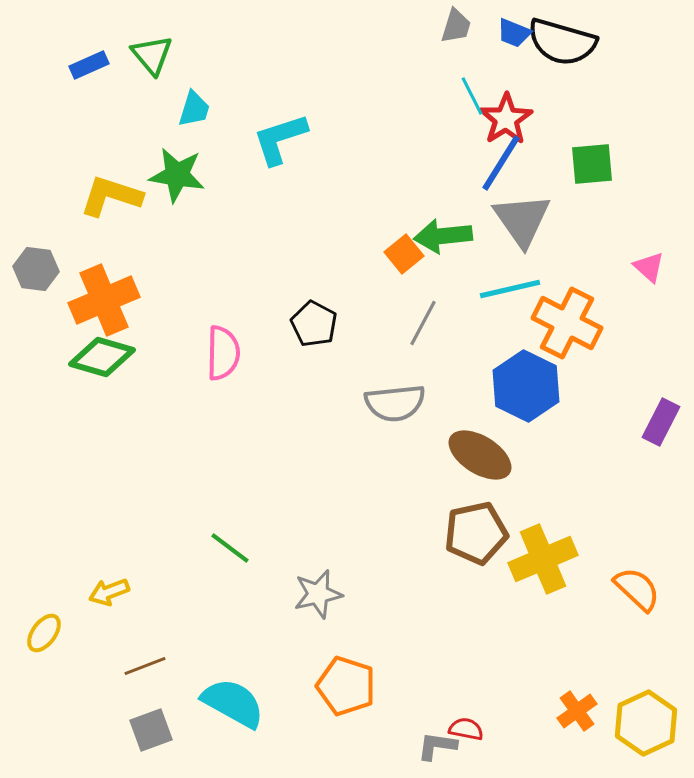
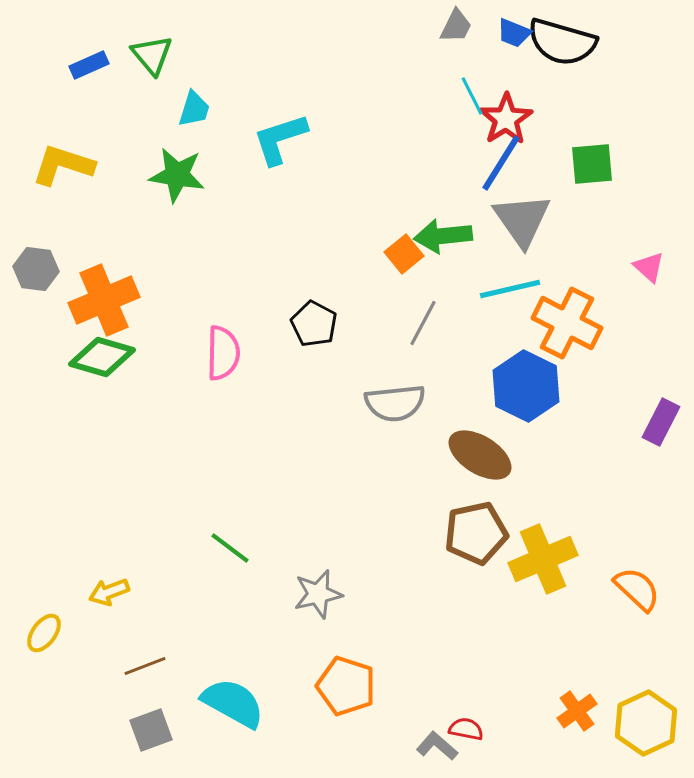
gray trapezoid at (456, 26): rotated 9 degrees clockwise
yellow L-shape at (111, 196): moved 48 px left, 31 px up
gray L-shape at (437, 746): rotated 33 degrees clockwise
